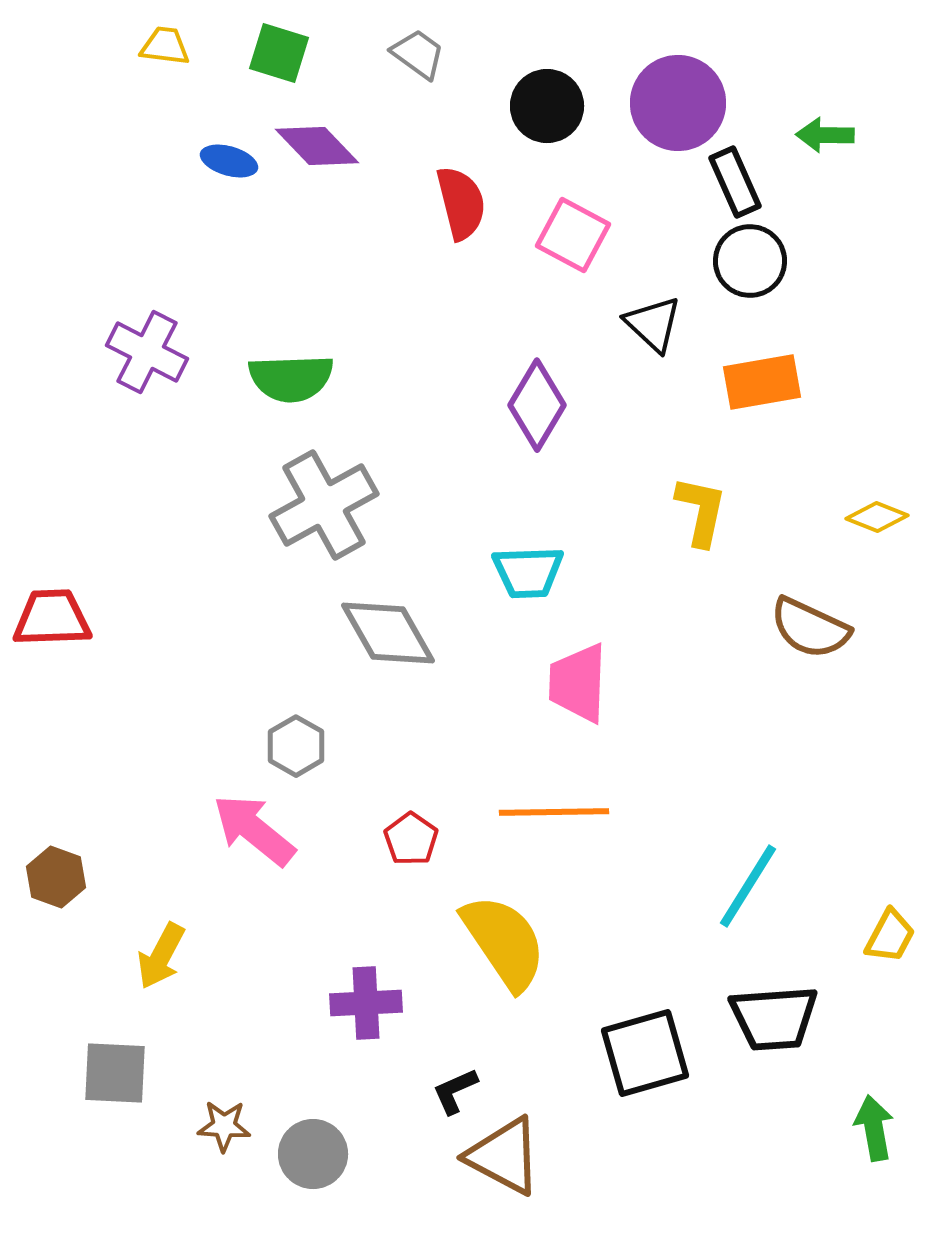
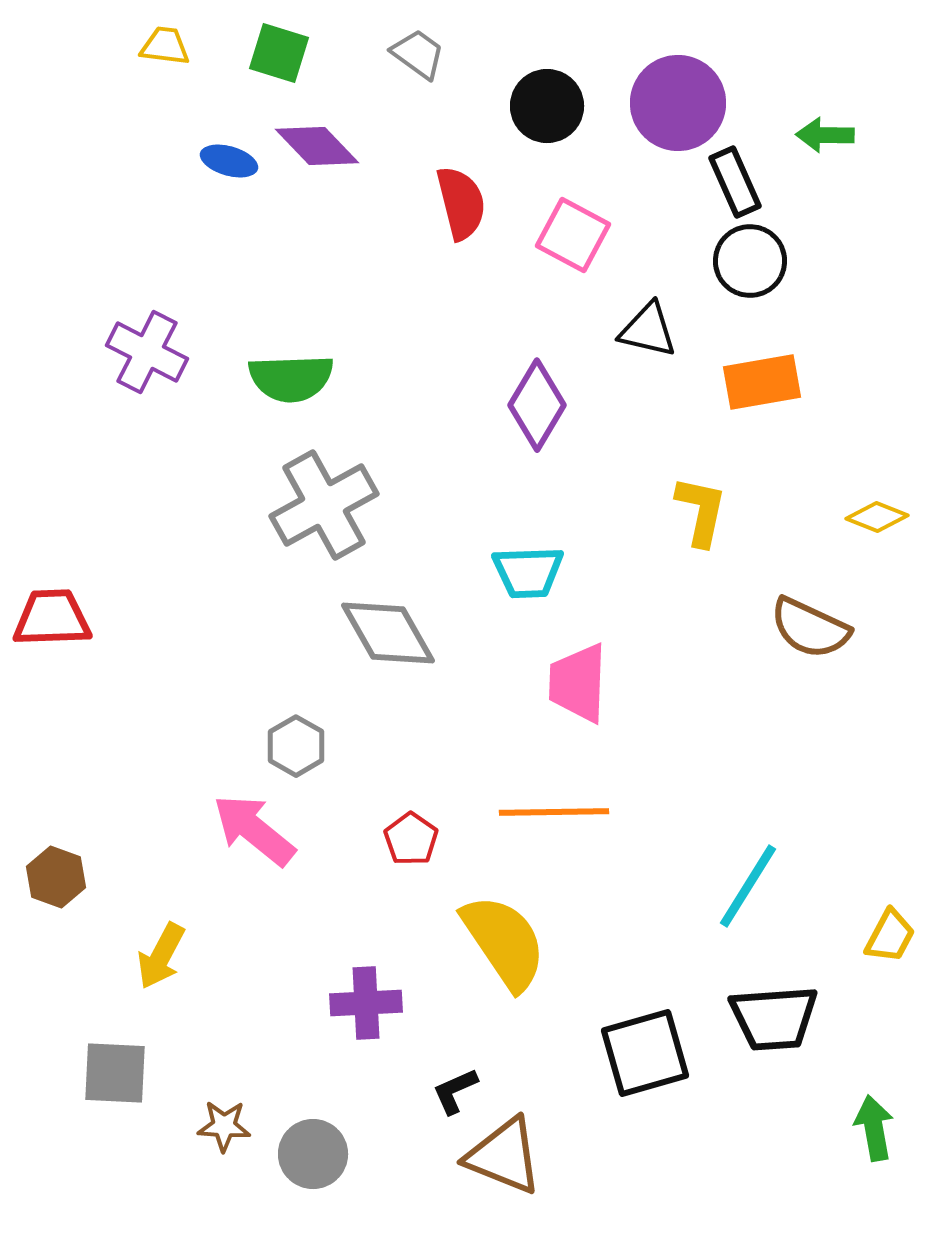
black triangle at (653, 324): moved 5 px left, 6 px down; rotated 30 degrees counterclockwise
brown triangle at (504, 1156): rotated 6 degrees counterclockwise
